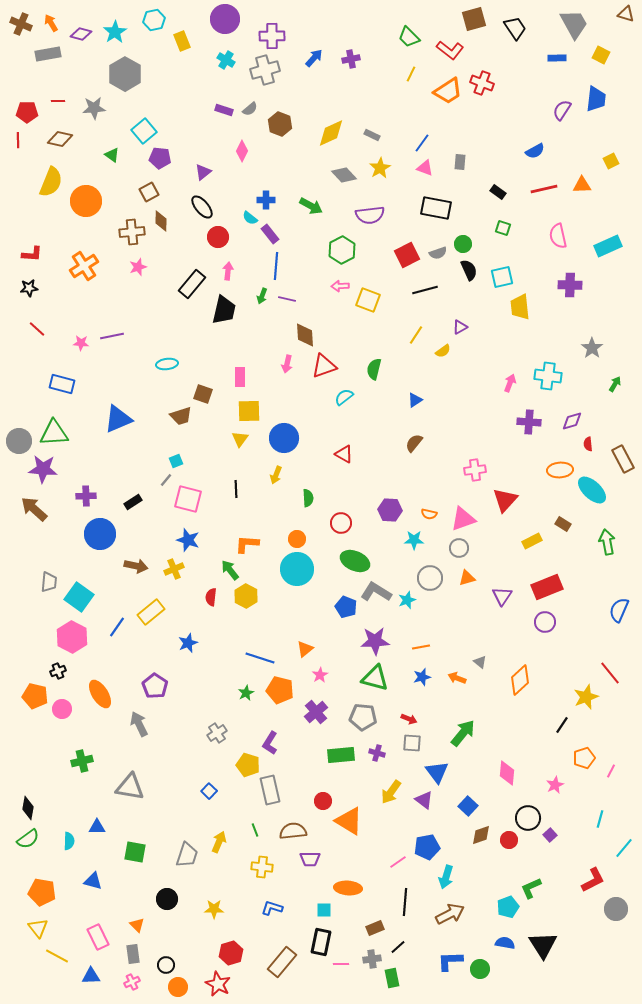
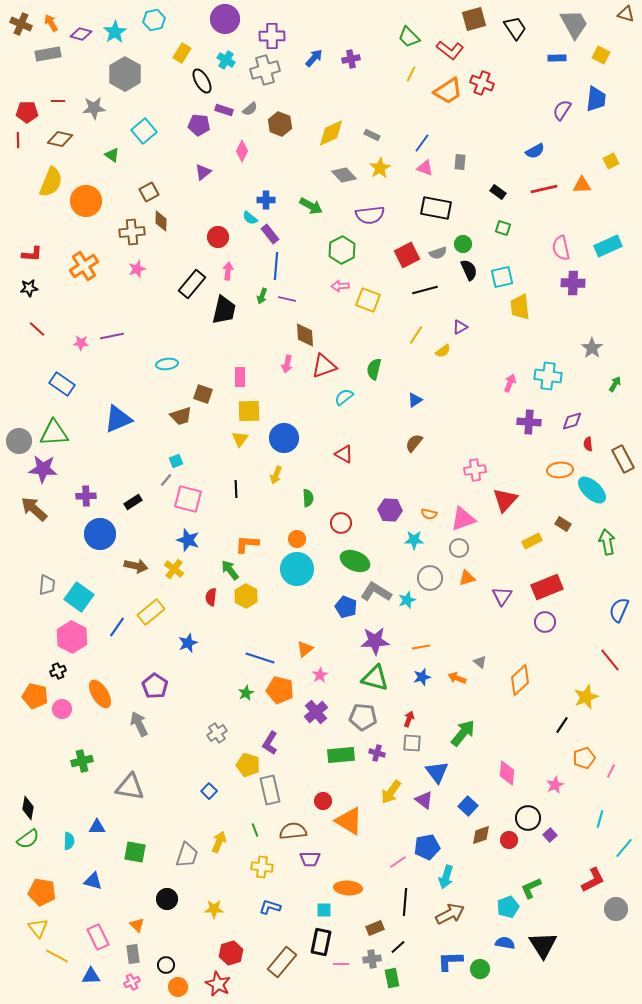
yellow rectangle at (182, 41): moved 12 px down; rotated 54 degrees clockwise
purple pentagon at (160, 158): moved 39 px right, 33 px up
black ellipse at (202, 207): moved 126 px up; rotated 10 degrees clockwise
pink semicircle at (558, 236): moved 3 px right, 12 px down
pink star at (138, 267): moved 1 px left, 2 px down
purple cross at (570, 285): moved 3 px right, 2 px up
blue rectangle at (62, 384): rotated 20 degrees clockwise
yellow cross at (174, 569): rotated 30 degrees counterclockwise
gray trapezoid at (49, 582): moved 2 px left, 3 px down
red line at (610, 673): moved 13 px up
red arrow at (409, 719): rotated 91 degrees counterclockwise
blue L-shape at (272, 908): moved 2 px left, 1 px up
